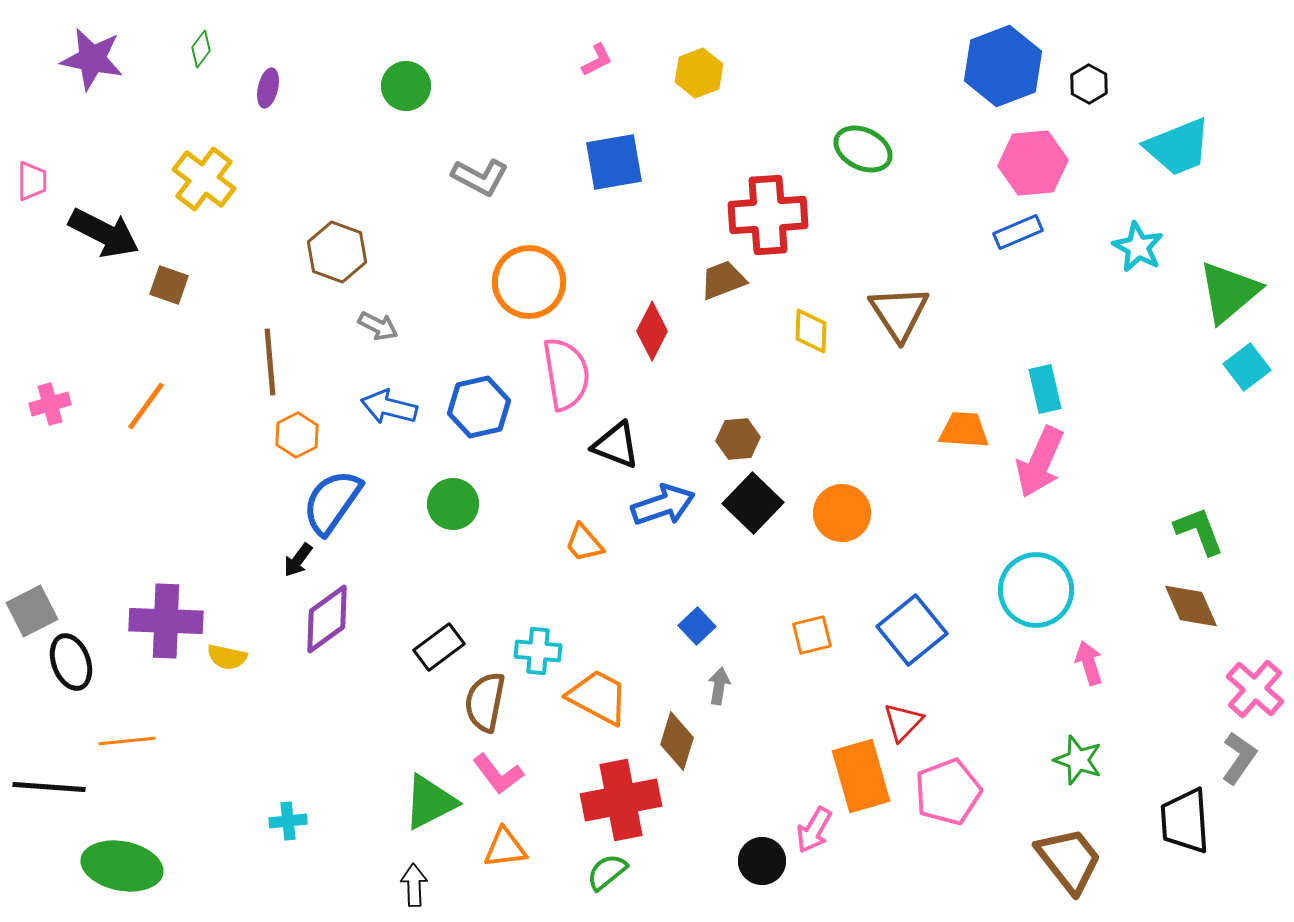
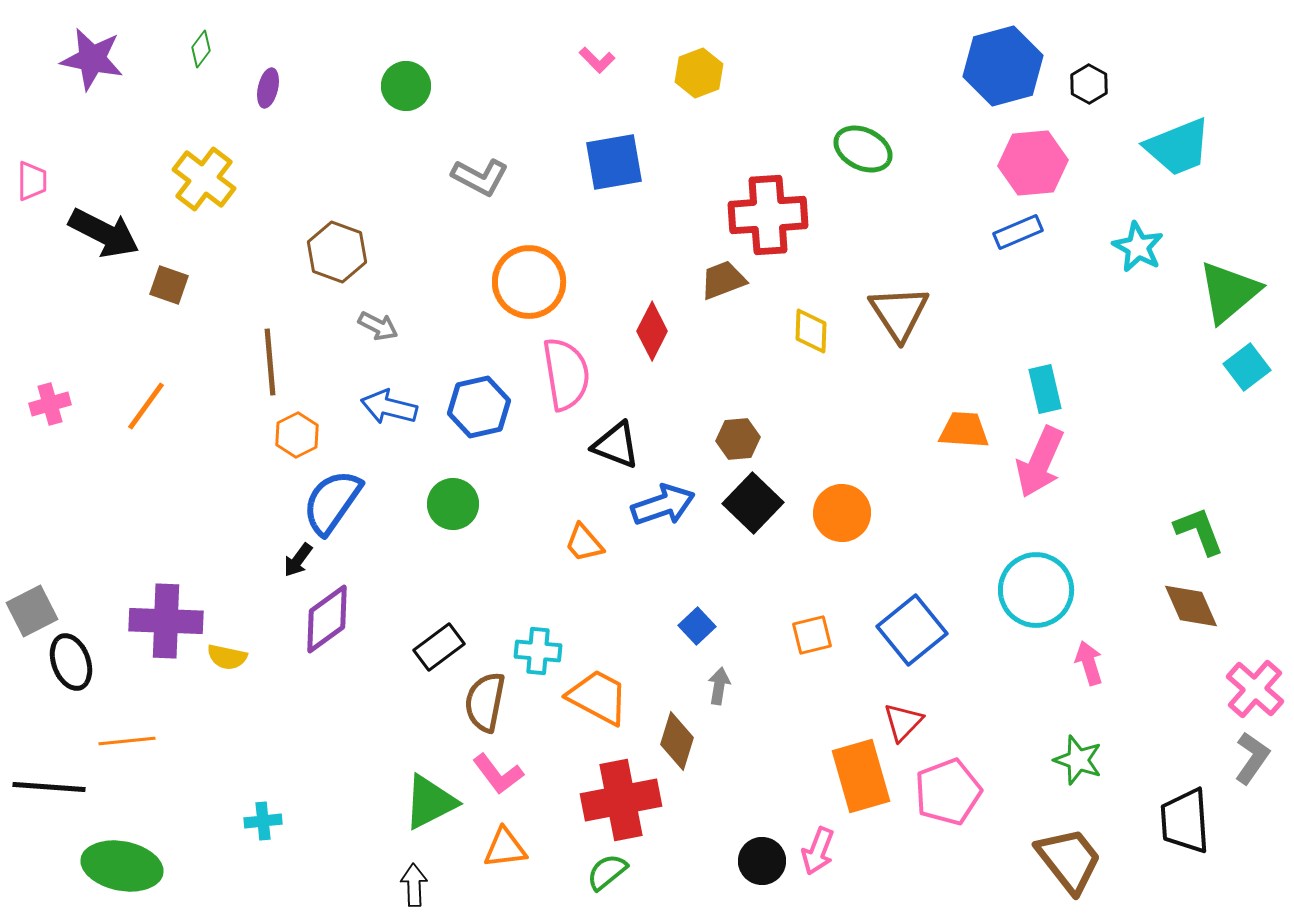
pink L-shape at (597, 60): rotated 72 degrees clockwise
blue hexagon at (1003, 66): rotated 6 degrees clockwise
gray L-shape at (1239, 758): moved 13 px right
cyan cross at (288, 821): moved 25 px left
pink arrow at (814, 830): moved 4 px right, 21 px down; rotated 9 degrees counterclockwise
